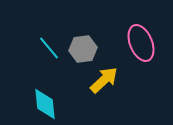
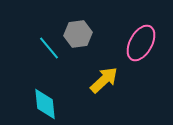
pink ellipse: rotated 51 degrees clockwise
gray hexagon: moved 5 px left, 15 px up
